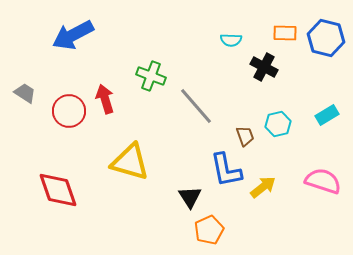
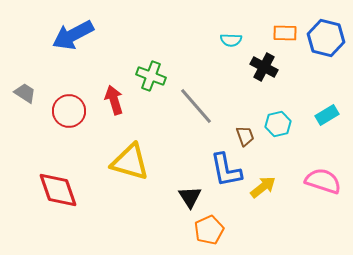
red arrow: moved 9 px right, 1 px down
